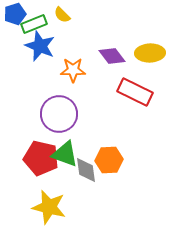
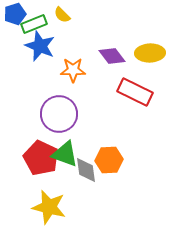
red pentagon: rotated 12 degrees clockwise
